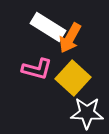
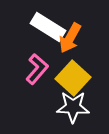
pink L-shape: rotated 64 degrees counterclockwise
white star: moved 14 px left, 6 px up
